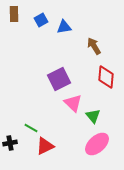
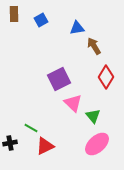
blue triangle: moved 13 px right, 1 px down
red diamond: rotated 25 degrees clockwise
